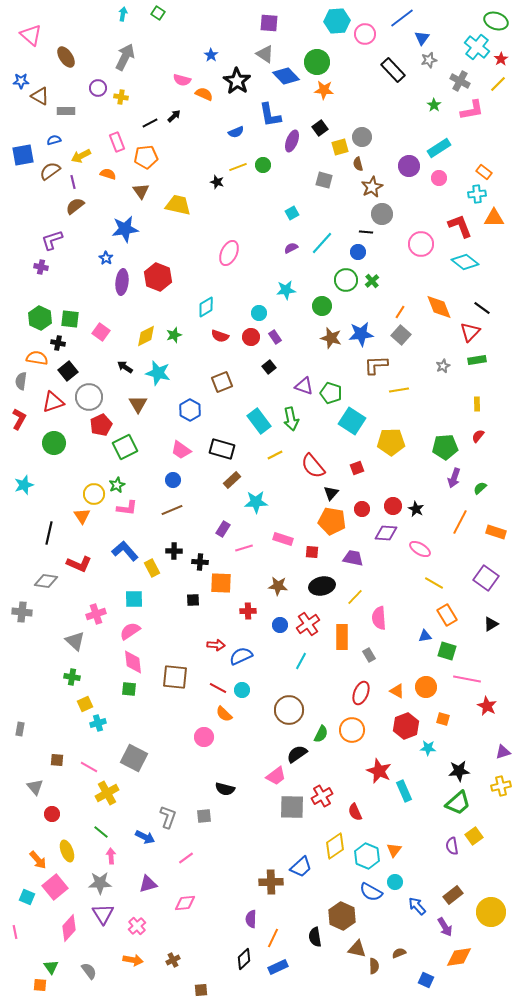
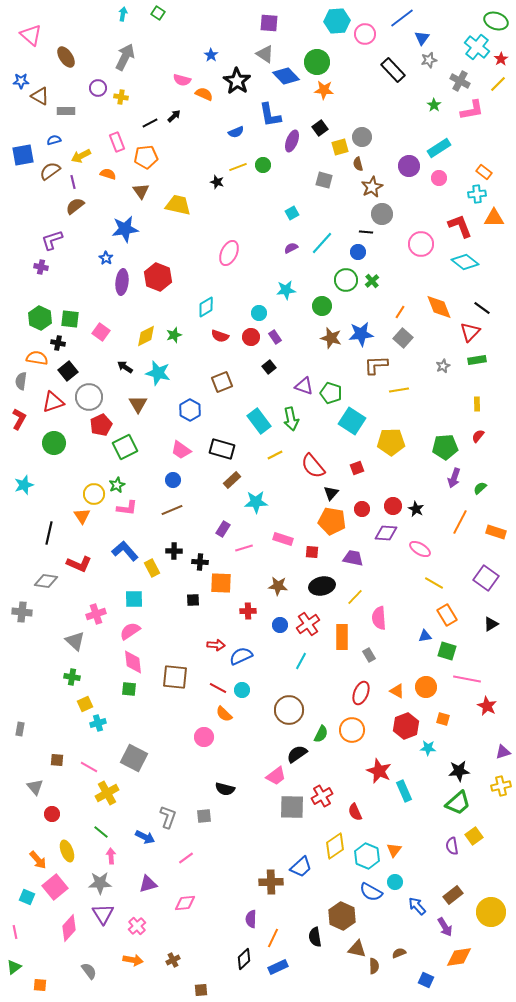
gray square at (401, 335): moved 2 px right, 3 px down
green triangle at (51, 967): moved 37 px left; rotated 28 degrees clockwise
